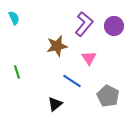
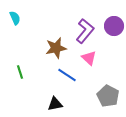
cyan semicircle: moved 1 px right
purple L-shape: moved 1 px right, 7 px down
brown star: moved 1 px left, 2 px down
pink triangle: rotated 14 degrees counterclockwise
green line: moved 3 px right
blue line: moved 5 px left, 6 px up
black triangle: rotated 28 degrees clockwise
